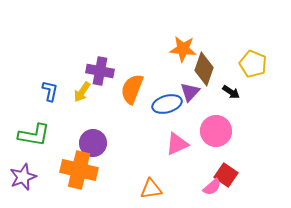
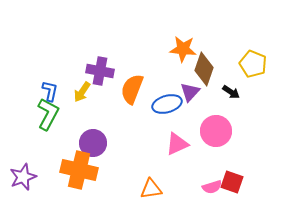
green L-shape: moved 14 px right, 21 px up; rotated 72 degrees counterclockwise
red square: moved 6 px right, 7 px down; rotated 15 degrees counterclockwise
pink semicircle: rotated 24 degrees clockwise
